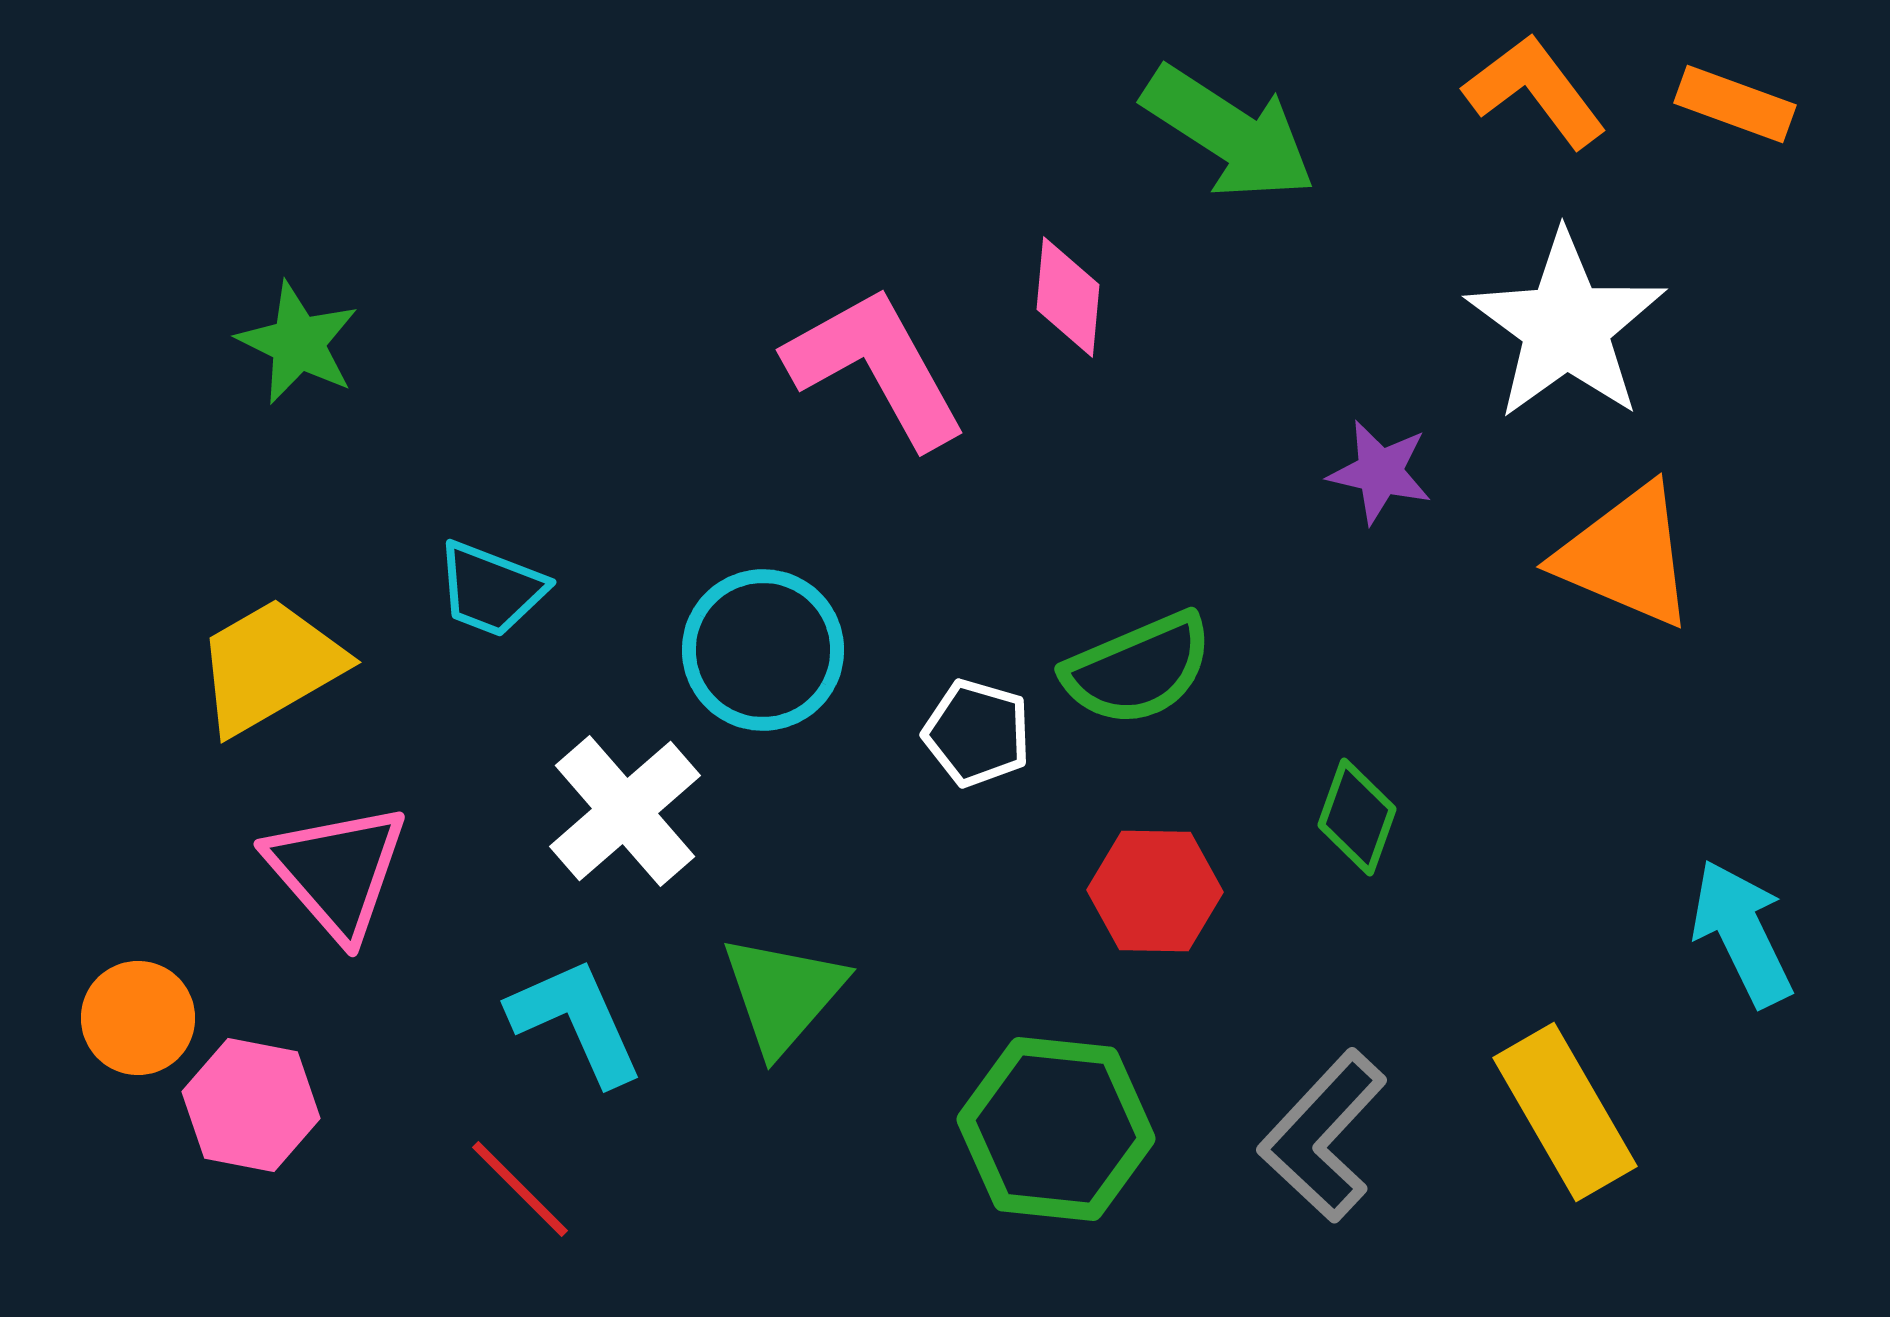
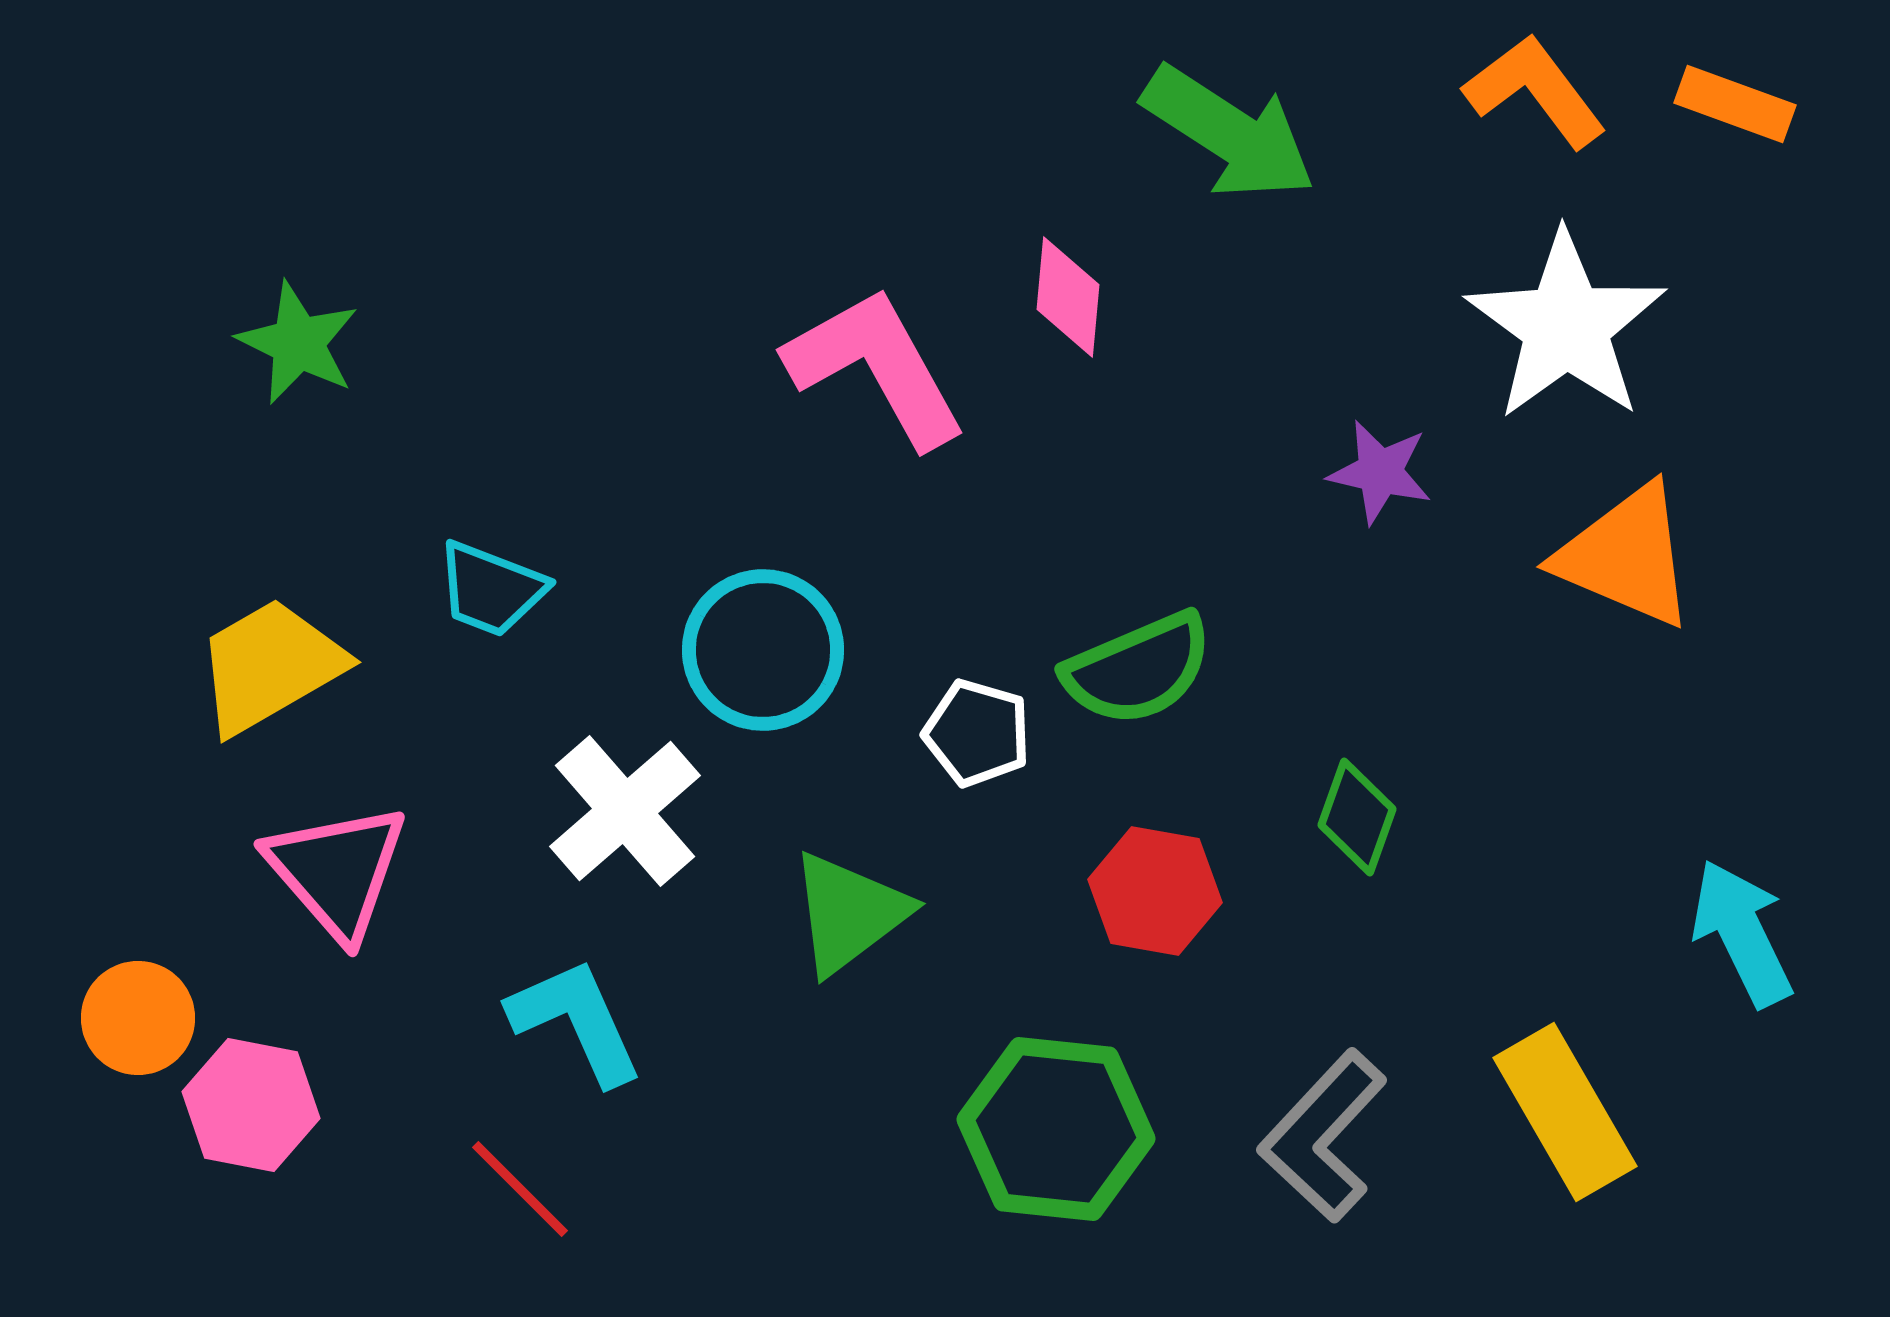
red hexagon: rotated 9 degrees clockwise
green triangle: moved 66 px right, 81 px up; rotated 12 degrees clockwise
